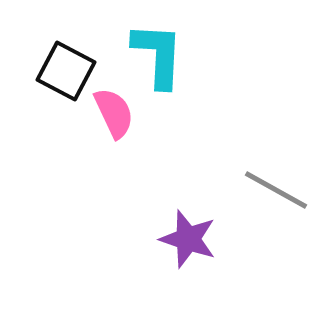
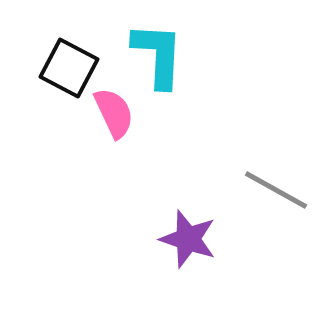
black square: moved 3 px right, 3 px up
